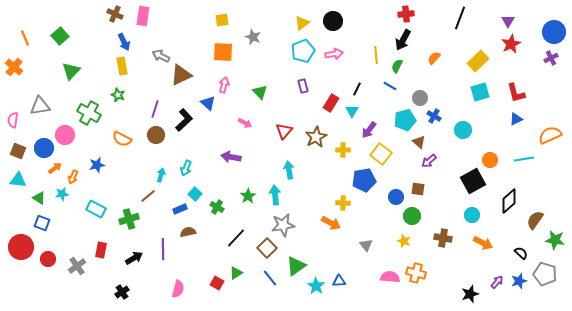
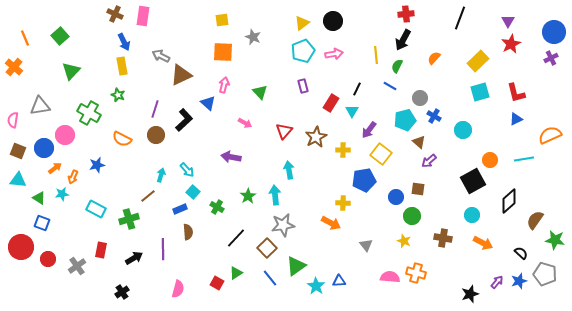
cyan arrow at (186, 168): moved 1 px right, 2 px down; rotated 63 degrees counterclockwise
cyan square at (195, 194): moved 2 px left, 2 px up
brown semicircle at (188, 232): rotated 98 degrees clockwise
